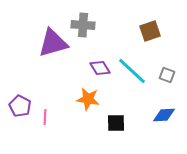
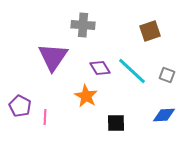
purple triangle: moved 14 px down; rotated 40 degrees counterclockwise
orange star: moved 2 px left, 3 px up; rotated 20 degrees clockwise
